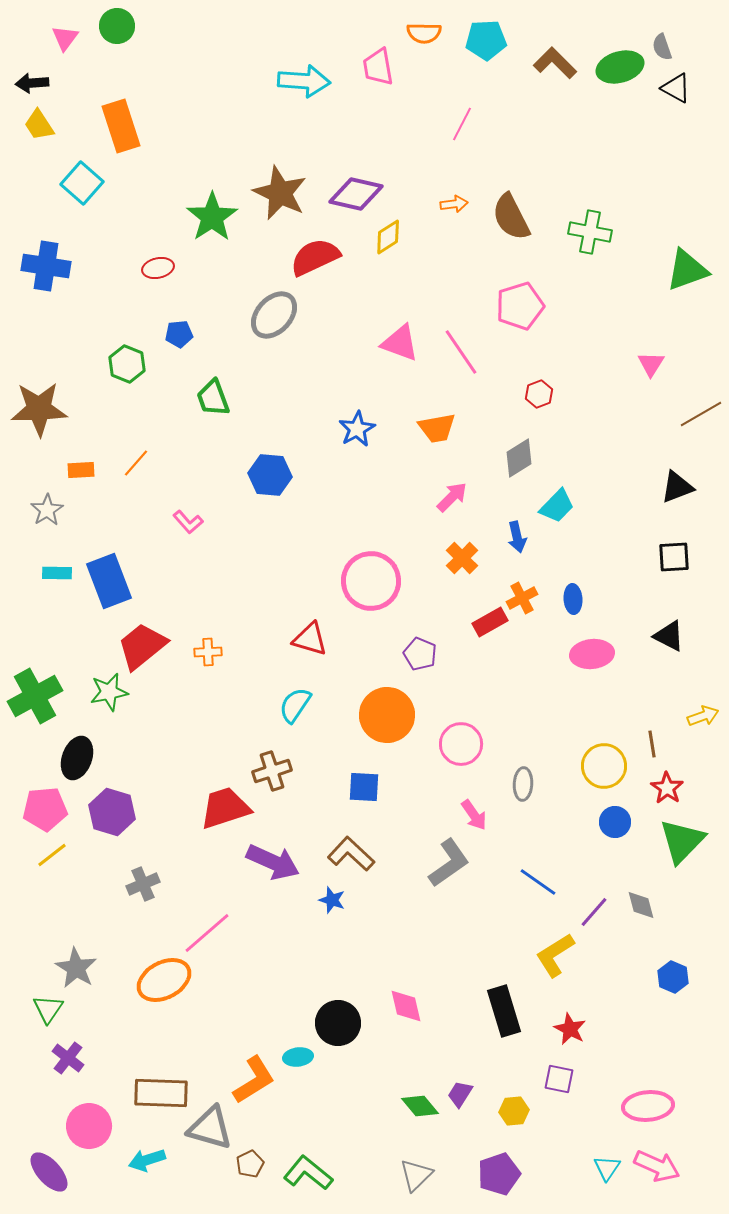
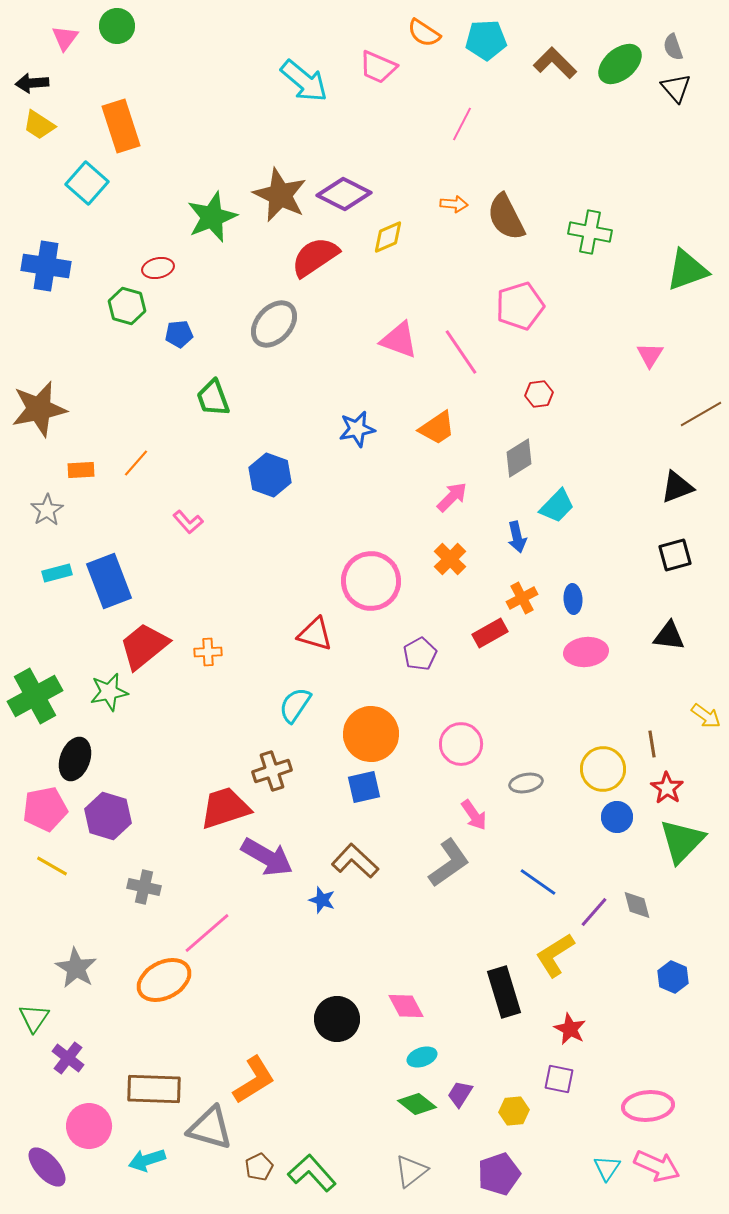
orange semicircle at (424, 33): rotated 32 degrees clockwise
gray semicircle at (662, 47): moved 11 px right
pink trapezoid at (378, 67): rotated 57 degrees counterclockwise
green ellipse at (620, 67): moved 3 px up; rotated 24 degrees counterclockwise
cyan arrow at (304, 81): rotated 36 degrees clockwise
black triangle at (676, 88): rotated 20 degrees clockwise
yellow trapezoid at (39, 125): rotated 24 degrees counterclockwise
cyan square at (82, 183): moved 5 px right
brown star at (280, 193): moved 2 px down
purple diamond at (356, 194): moved 12 px left; rotated 14 degrees clockwise
orange arrow at (454, 204): rotated 12 degrees clockwise
green star at (212, 217): rotated 12 degrees clockwise
brown semicircle at (511, 217): moved 5 px left
yellow diamond at (388, 237): rotated 9 degrees clockwise
red semicircle at (315, 257): rotated 9 degrees counterclockwise
gray ellipse at (274, 315): moved 9 px down
pink triangle at (400, 343): moved 1 px left, 3 px up
green hexagon at (127, 364): moved 58 px up; rotated 6 degrees counterclockwise
pink triangle at (651, 364): moved 1 px left, 9 px up
red hexagon at (539, 394): rotated 12 degrees clockwise
brown star at (39, 409): rotated 10 degrees counterclockwise
orange trapezoid at (437, 428): rotated 24 degrees counterclockwise
blue star at (357, 429): rotated 18 degrees clockwise
blue hexagon at (270, 475): rotated 15 degrees clockwise
black square at (674, 557): moved 1 px right, 2 px up; rotated 12 degrees counterclockwise
orange cross at (462, 558): moved 12 px left, 1 px down
cyan rectangle at (57, 573): rotated 16 degrees counterclockwise
red rectangle at (490, 622): moved 11 px down
black triangle at (669, 636): rotated 20 degrees counterclockwise
red triangle at (310, 639): moved 5 px right, 5 px up
red trapezoid at (142, 646): moved 2 px right
purple pentagon at (420, 654): rotated 20 degrees clockwise
pink ellipse at (592, 654): moved 6 px left, 2 px up
orange circle at (387, 715): moved 16 px left, 19 px down
yellow arrow at (703, 716): moved 3 px right; rotated 56 degrees clockwise
black ellipse at (77, 758): moved 2 px left, 1 px down
yellow circle at (604, 766): moved 1 px left, 3 px down
gray ellipse at (523, 784): moved 3 px right, 1 px up; rotated 76 degrees clockwise
blue square at (364, 787): rotated 16 degrees counterclockwise
pink pentagon at (45, 809): rotated 6 degrees counterclockwise
purple hexagon at (112, 812): moved 4 px left, 4 px down
blue circle at (615, 822): moved 2 px right, 5 px up
brown L-shape at (351, 854): moved 4 px right, 7 px down
yellow line at (52, 855): moved 11 px down; rotated 68 degrees clockwise
purple arrow at (273, 862): moved 6 px left, 5 px up; rotated 6 degrees clockwise
gray cross at (143, 884): moved 1 px right, 3 px down; rotated 36 degrees clockwise
blue star at (332, 900): moved 10 px left
gray diamond at (641, 905): moved 4 px left
pink diamond at (406, 1006): rotated 15 degrees counterclockwise
green triangle at (48, 1009): moved 14 px left, 9 px down
black rectangle at (504, 1011): moved 19 px up
black circle at (338, 1023): moved 1 px left, 4 px up
cyan ellipse at (298, 1057): moved 124 px right; rotated 12 degrees counterclockwise
brown rectangle at (161, 1093): moved 7 px left, 4 px up
green diamond at (420, 1106): moved 3 px left, 2 px up; rotated 12 degrees counterclockwise
brown pentagon at (250, 1164): moved 9 px right, 3 px down
purple ellipse at (49, 1172): moved 2 px left, 5 px up
green L-shape at (308, 1173): moved 4 px right; rotated 9 degrees clockwise
gray triangle at (416, 1175): moved 5 px left, 4 px up; rotated 6 degrees clockwise
